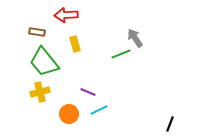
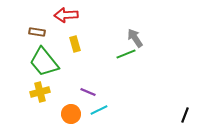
green line: moved 5 px right
orange circle: moved 2 px right
black line: moved 15 px right, 9 px up
